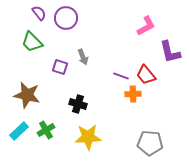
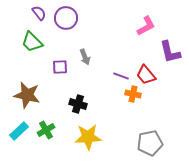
gray arrow: moved 2 px right
purple square: rotated 21 degrees counterclockwise
orange cross: rotated 14 degrees clockwise
gray pentagon: rotated 15 degrees counterclockwise
